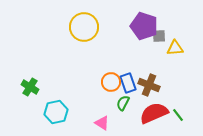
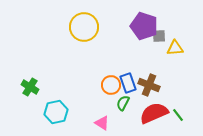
orange circle: moved 3 px down
